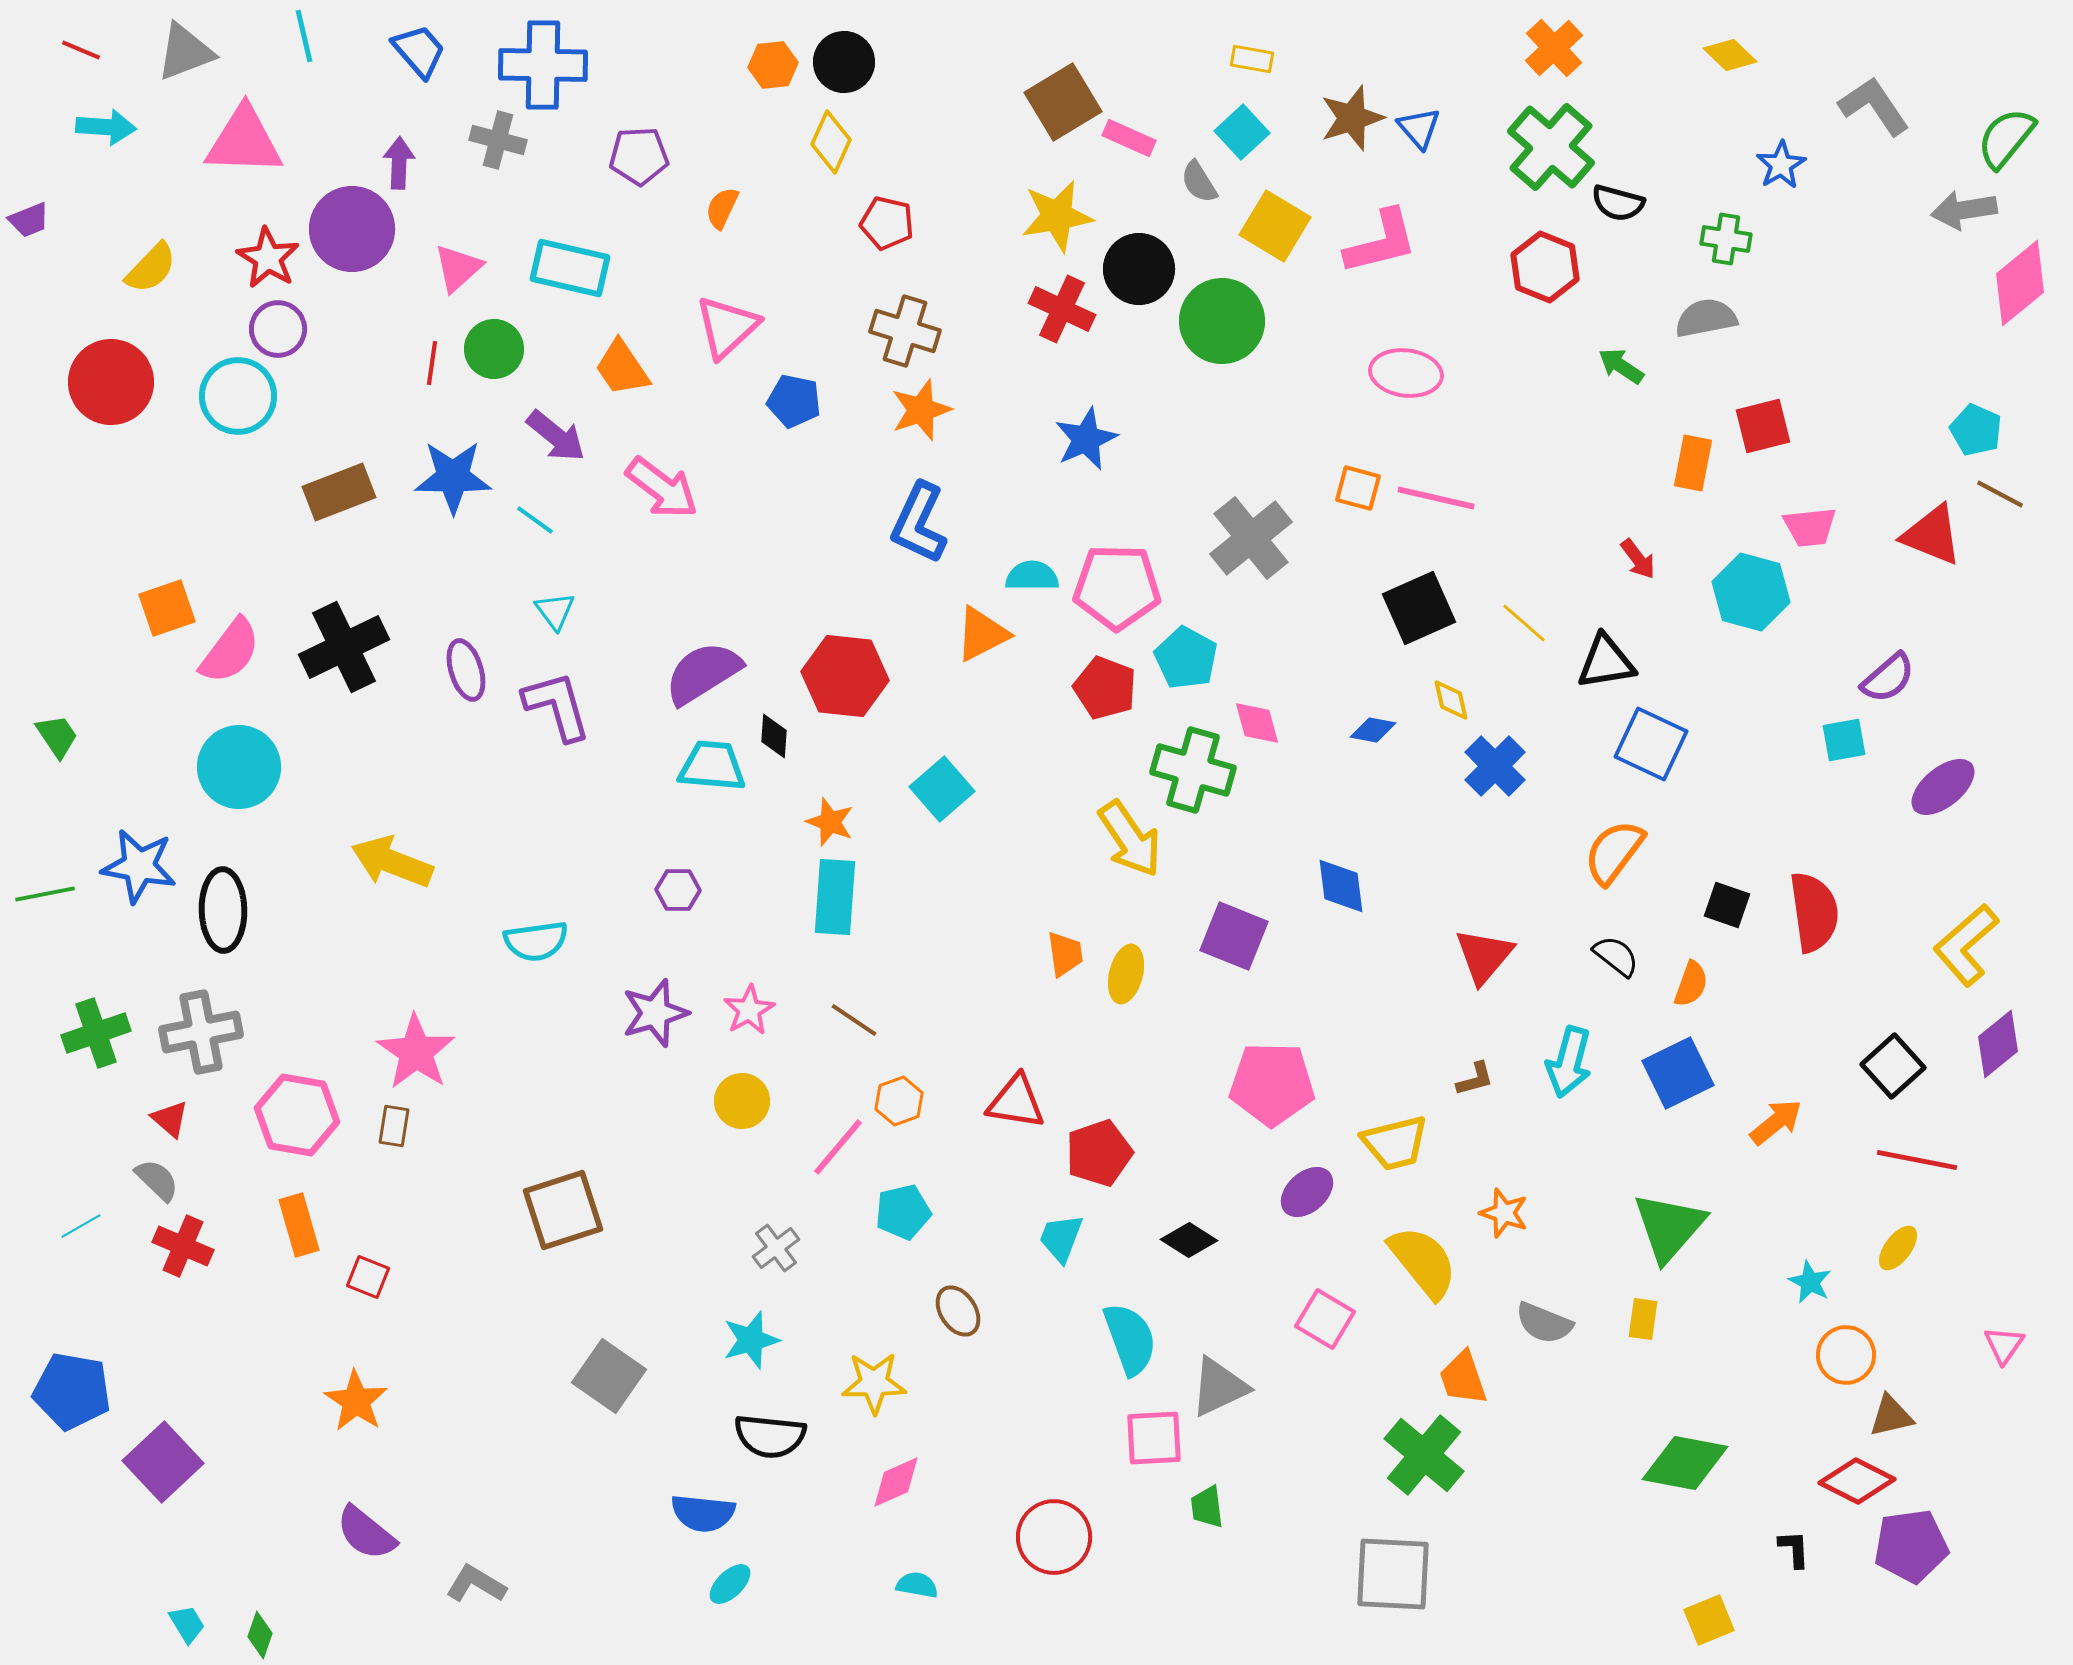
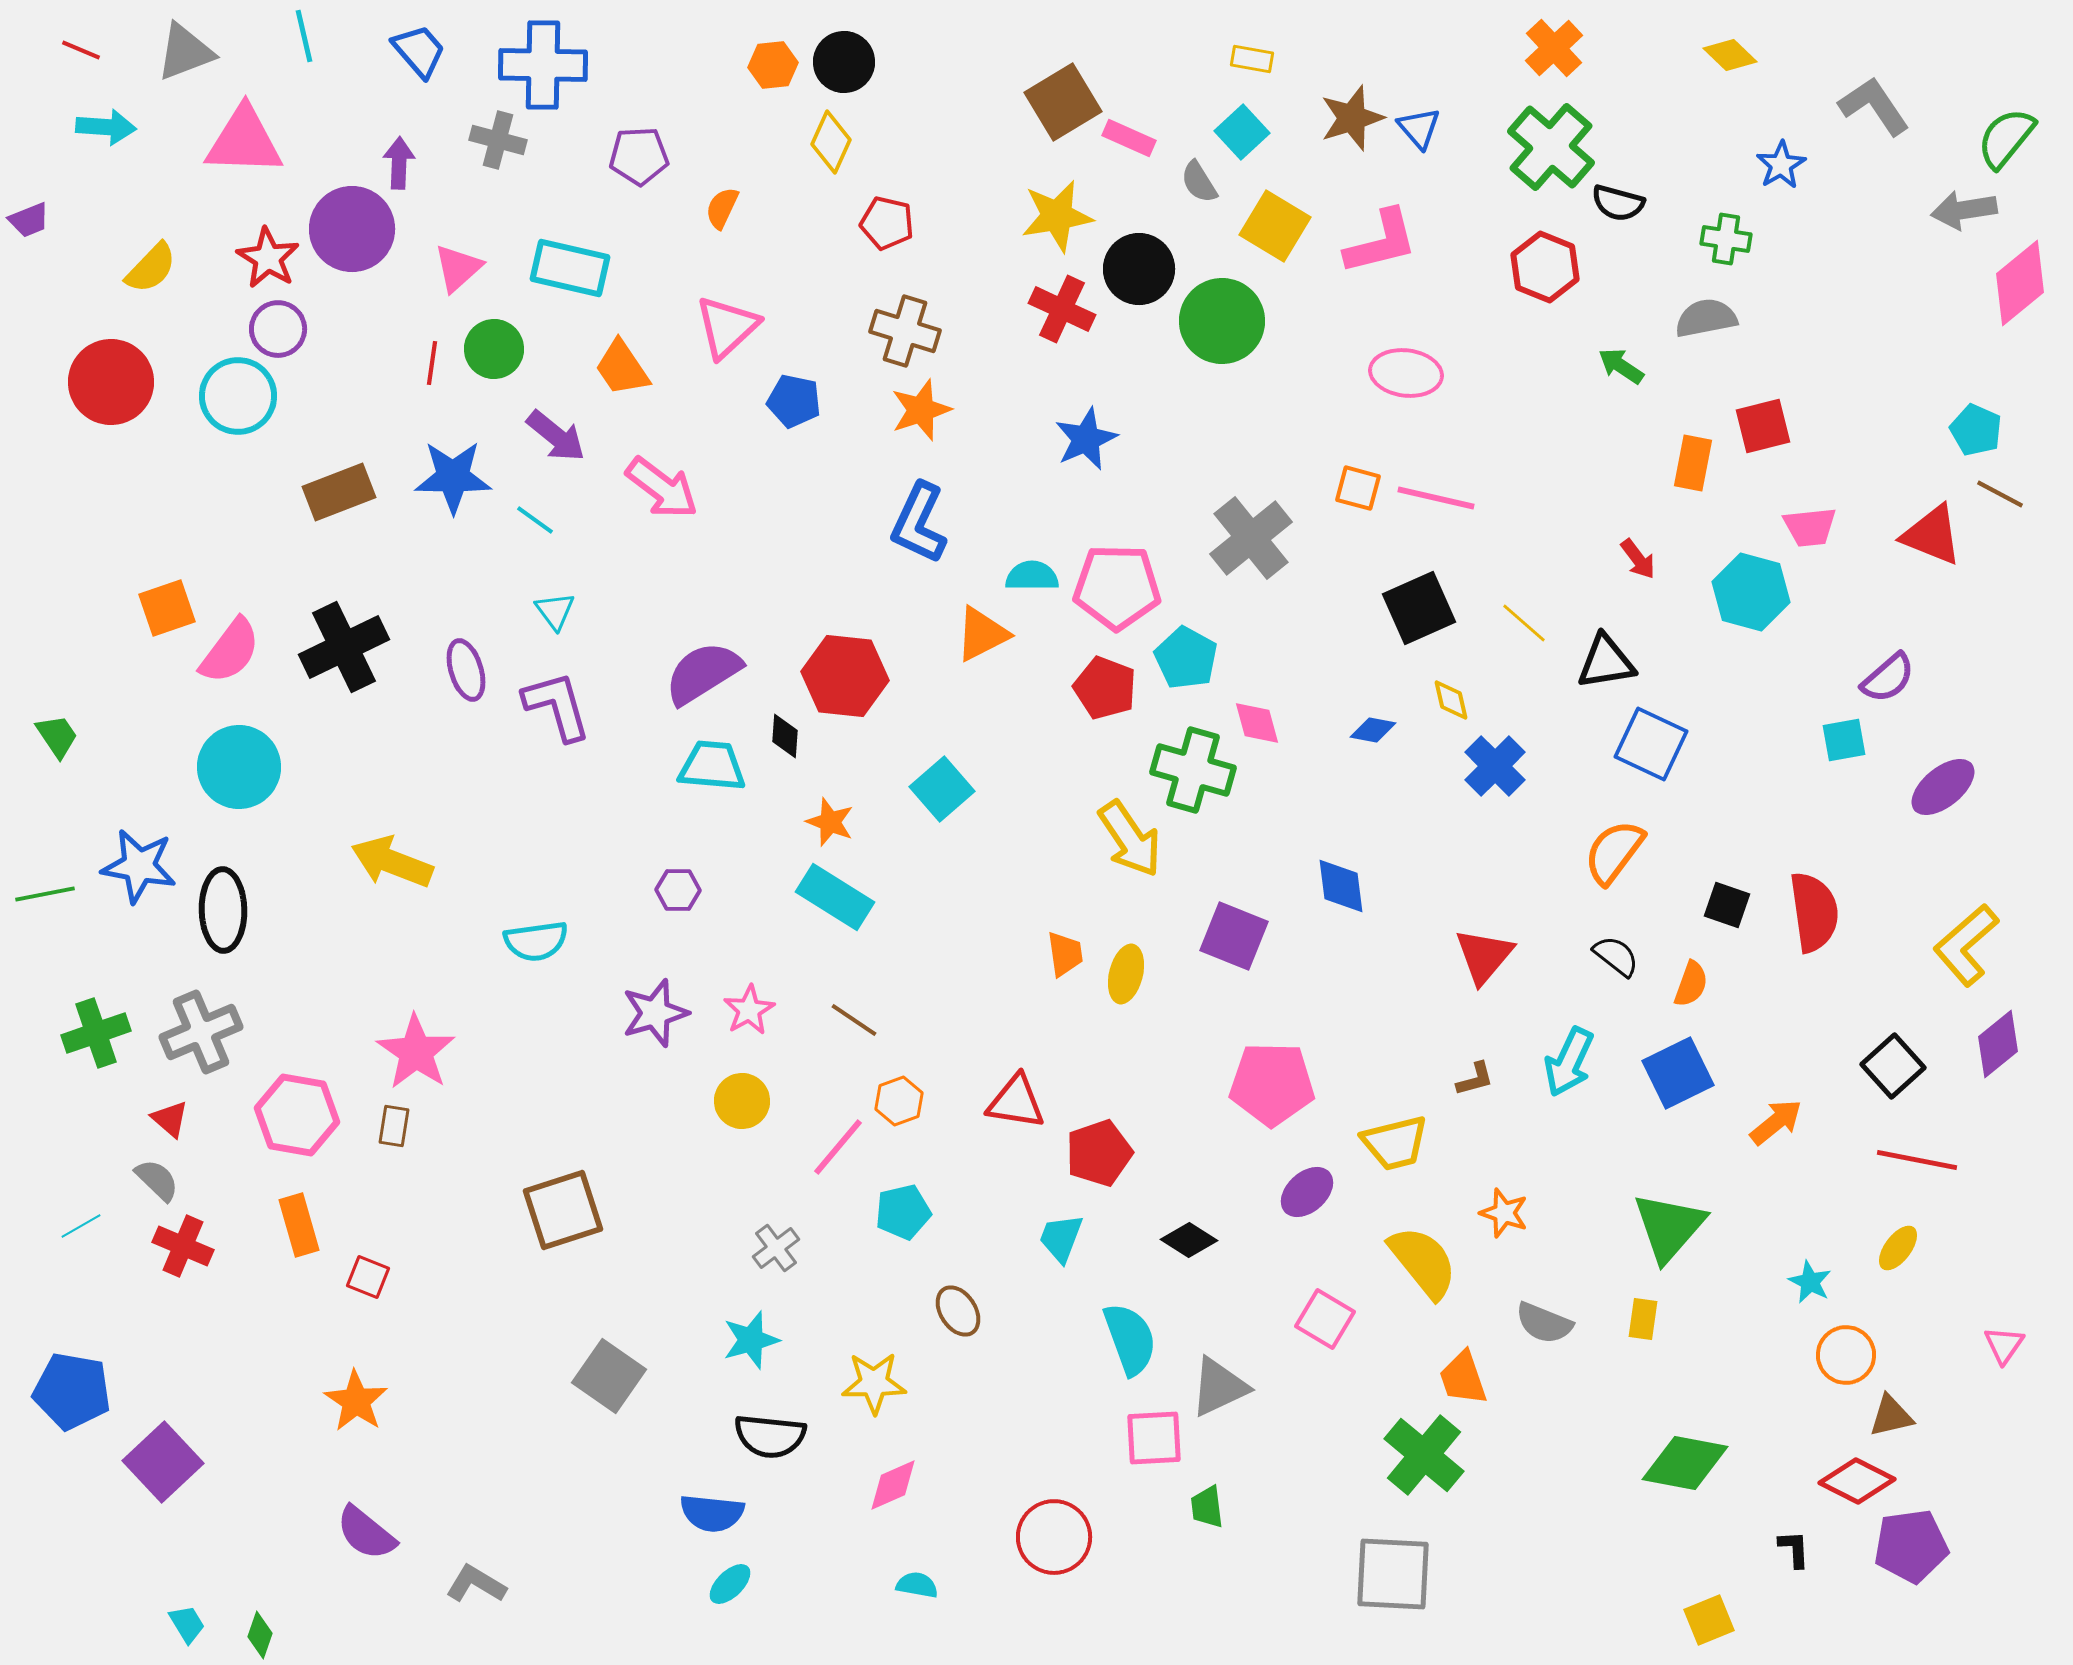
black diamond at (774, 736): moved 11 px right
cyan rectangle at (835, 897): rotated 62 degrees counterclockwise
gray cross at (201, 1032): rotated 12 degrees counterclockwise
cyan arrow at (1569, 1062): rotated 10 degrees clockwise
pink diamond at (896, 1482): moved 3 px left, 3 px down
blue semicircle at (703, 1513): moved 9 px right
